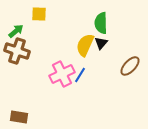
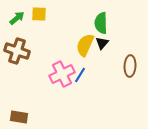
green arrow: moved 1 px right, 13 px up
black triangle: moved 1 px right
brown ellipse: rotated 40 degrees counterclockwise
